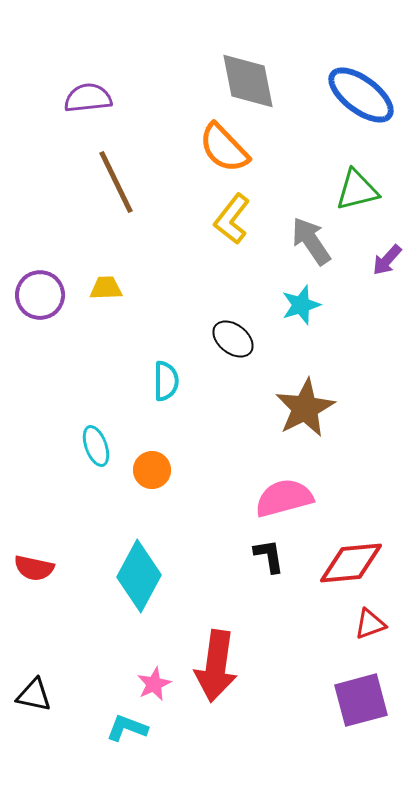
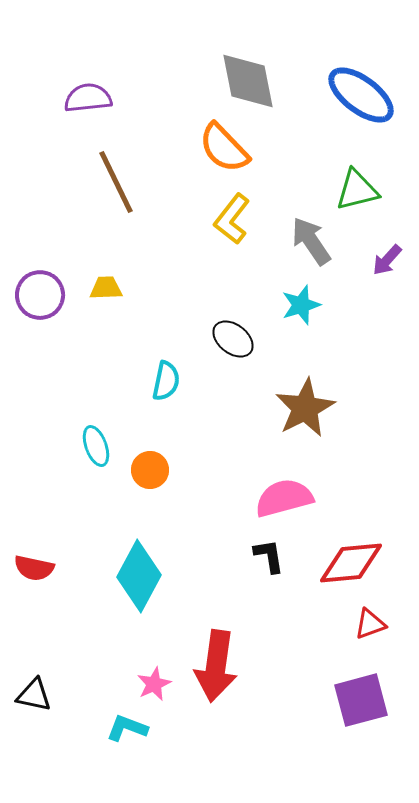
cyan semicircle: rotated 12 degrees clockwise
orange circle: moved 2 px left
